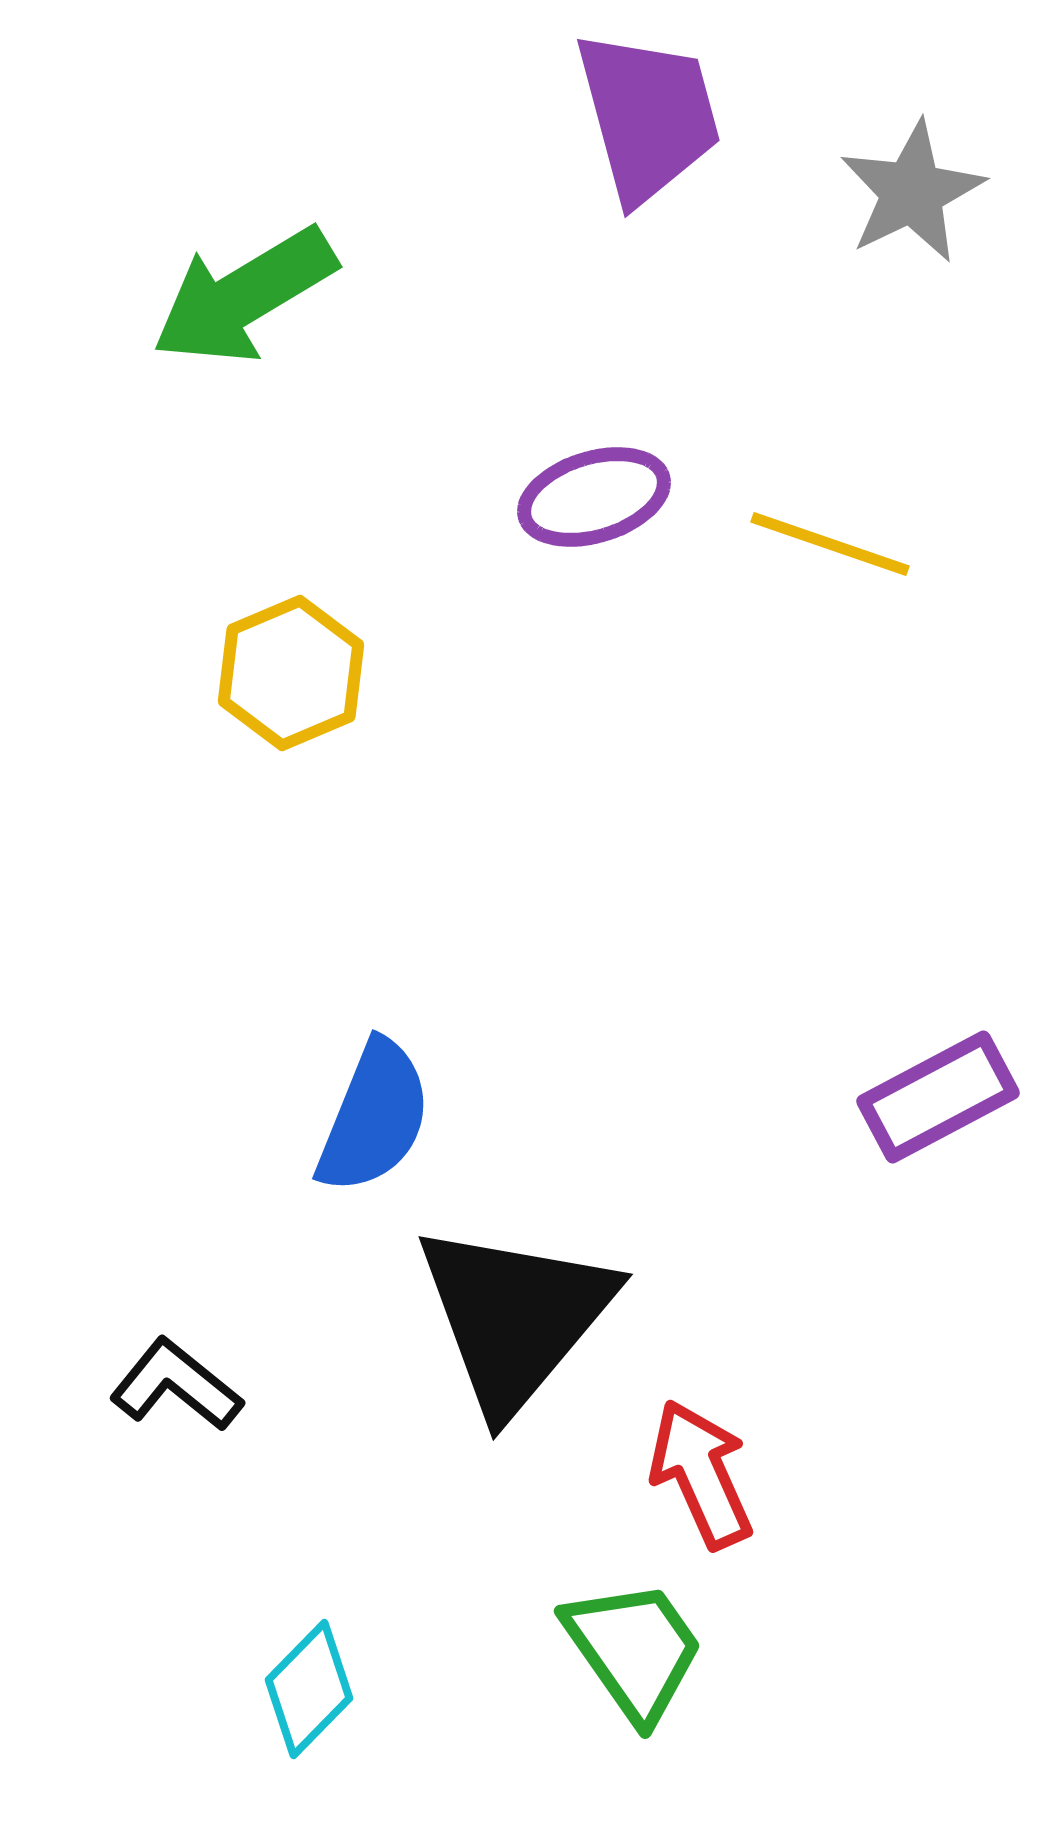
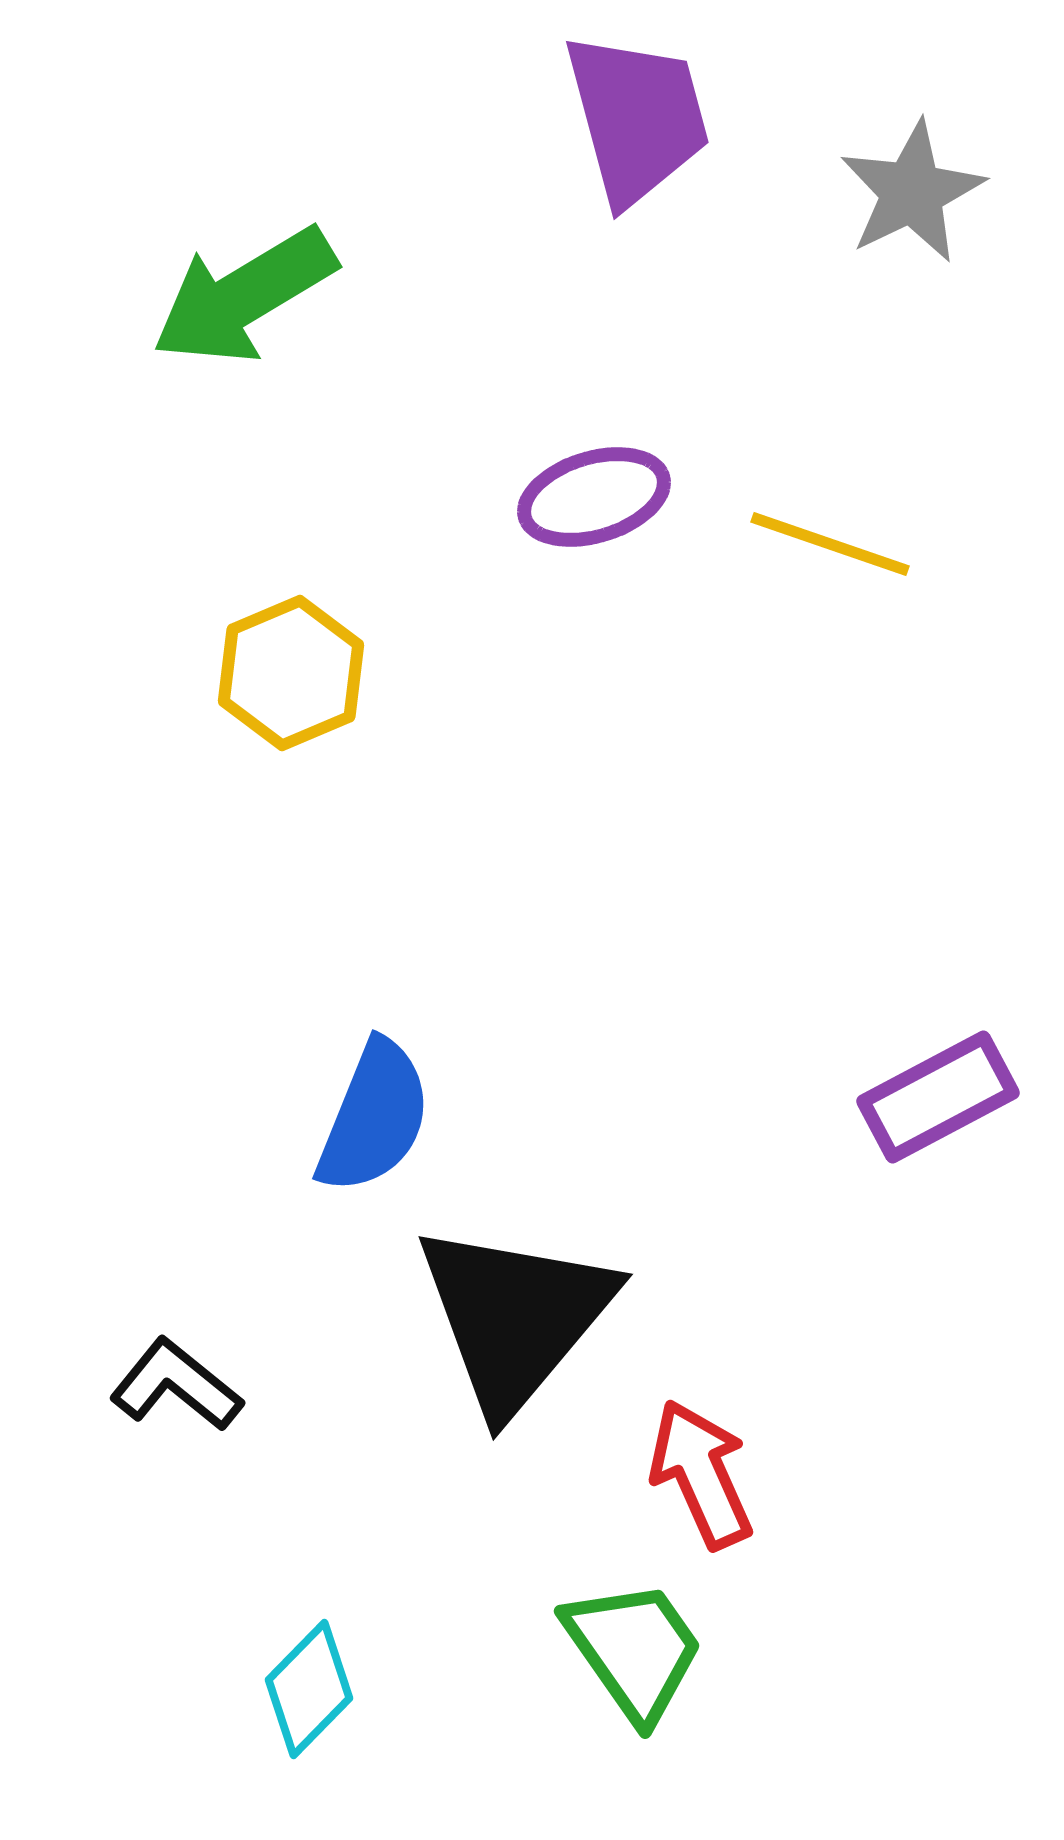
purple trapezoid: moved 11 px left, 2 px down
